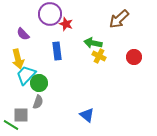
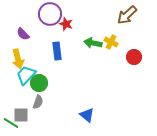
brown arrow: moved 8 px right, 4 px up
yellow cross: moved 12 px right, 14 px up
green line: moved 2 px up
